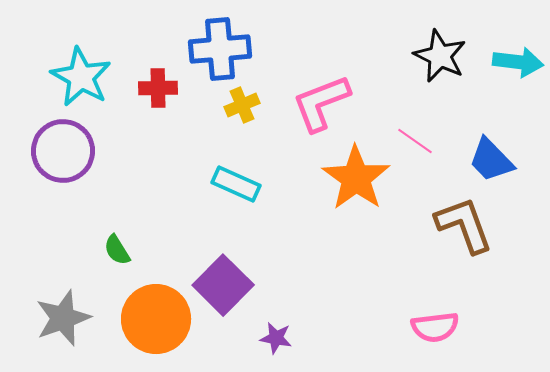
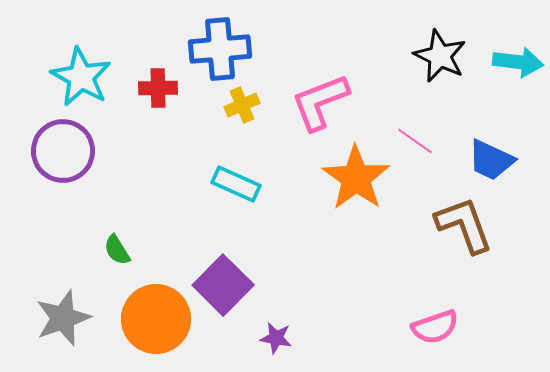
pink L-shape: moved 1 px left, 1 px up
blue trapezoid: rotated 21 degrees counterclockwise
pink semicircle: rotated 12 degrees counterclockwise
